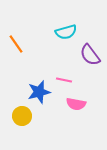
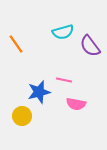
cyan semicircle: moved 3 px left
purple semicircle: moved 9 px up
